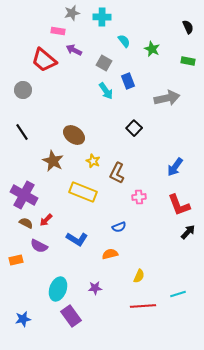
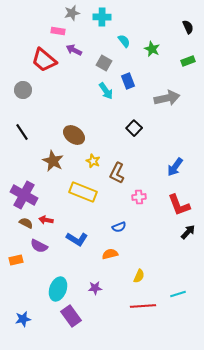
green rectangle: rotated 32 degrees counterclockwise
red arrow: rotated 56 degrees clockwise
